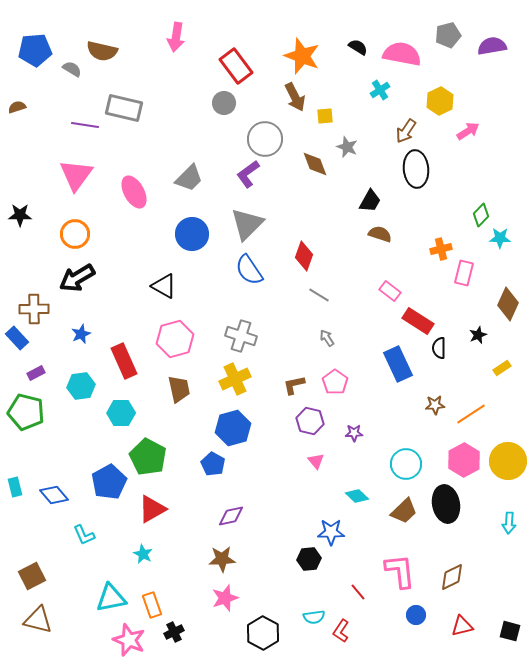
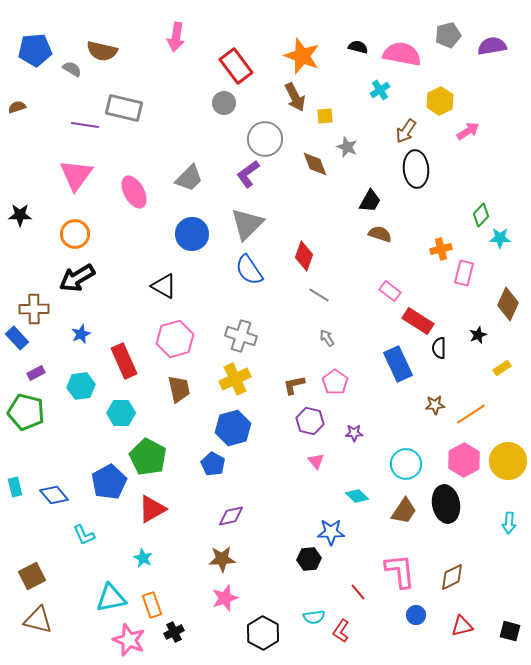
black semicircle at (358, 47): rotated 18 degrees counterclockwise
brown trapezoid at (404, 511): rotated 12 degrees counterclockwise
cyan star at (143, 554): moved 4 px down
